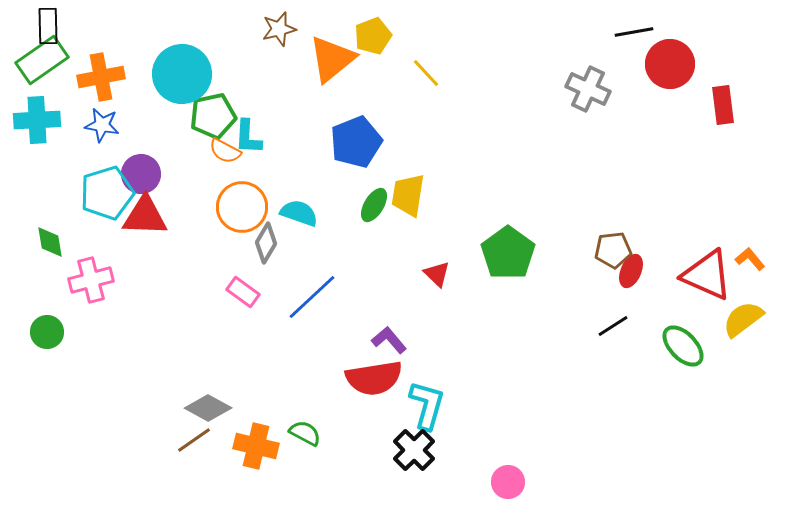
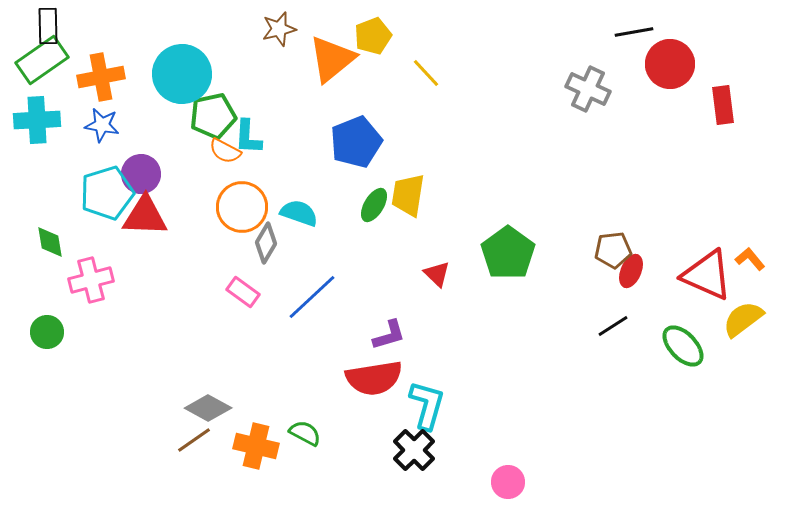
purple L-shape at (389, 340): moved 5 px up; rotated 114 degrees clockwise
